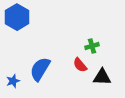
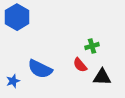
blue semicircle: rotated 95 degrees counterclockwise
